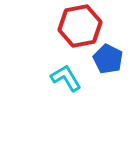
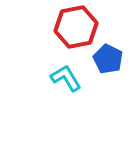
red hexagon: moved 4 px left, 1 px down
